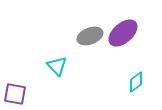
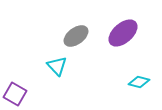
gray ellipse: moved 14 px left; rotated 15 degrees counterclockwise
cyan diamond: moved 3 px right; rotated 50 degrees clockwise
purple square: rotated 20 degrees clockwise
